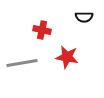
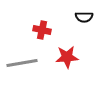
red star: rotated 15 degrees counterclockwise
